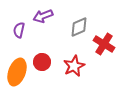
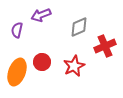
purple arrow: moved 2 px left, 1 px up
purple semicircle: moved 2 px left
red cross: moved 1 px right, 2 px down; rotated 35 degrees clockwise
